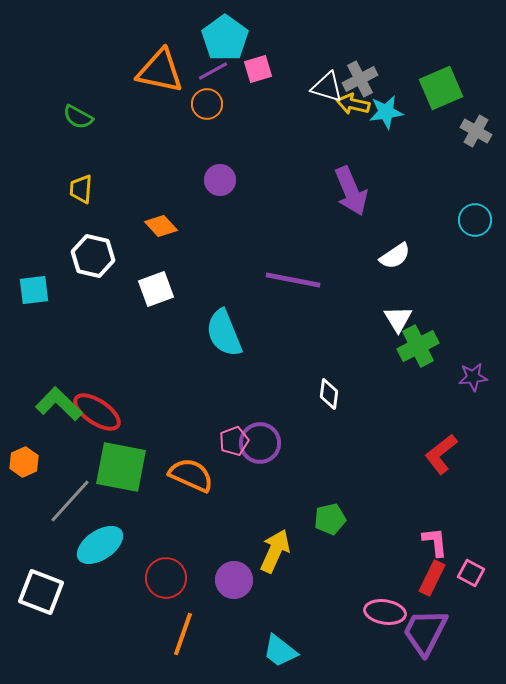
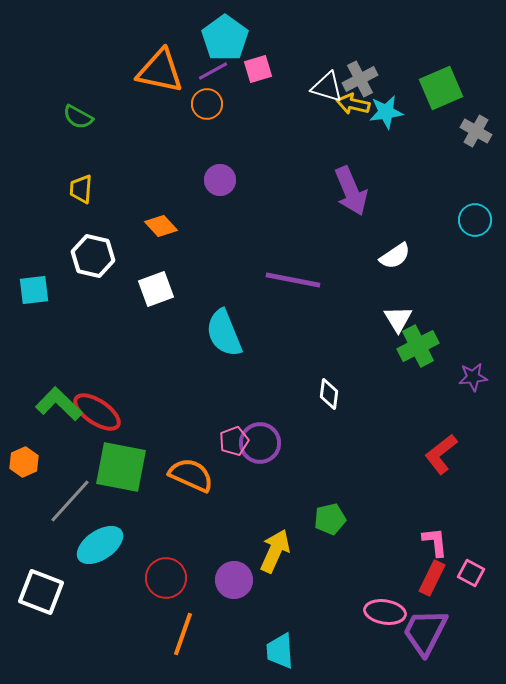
cyan trapezoid at (280, 651): rotated 48 degrees clockwise
